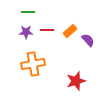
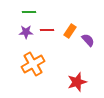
green line: moved 1 px right
orange rectangle: rotated 16 degrees counterclockwise
orange cross: rotated 20 degrees counterclockwise
red star: moved 1 px right, 1 px down
